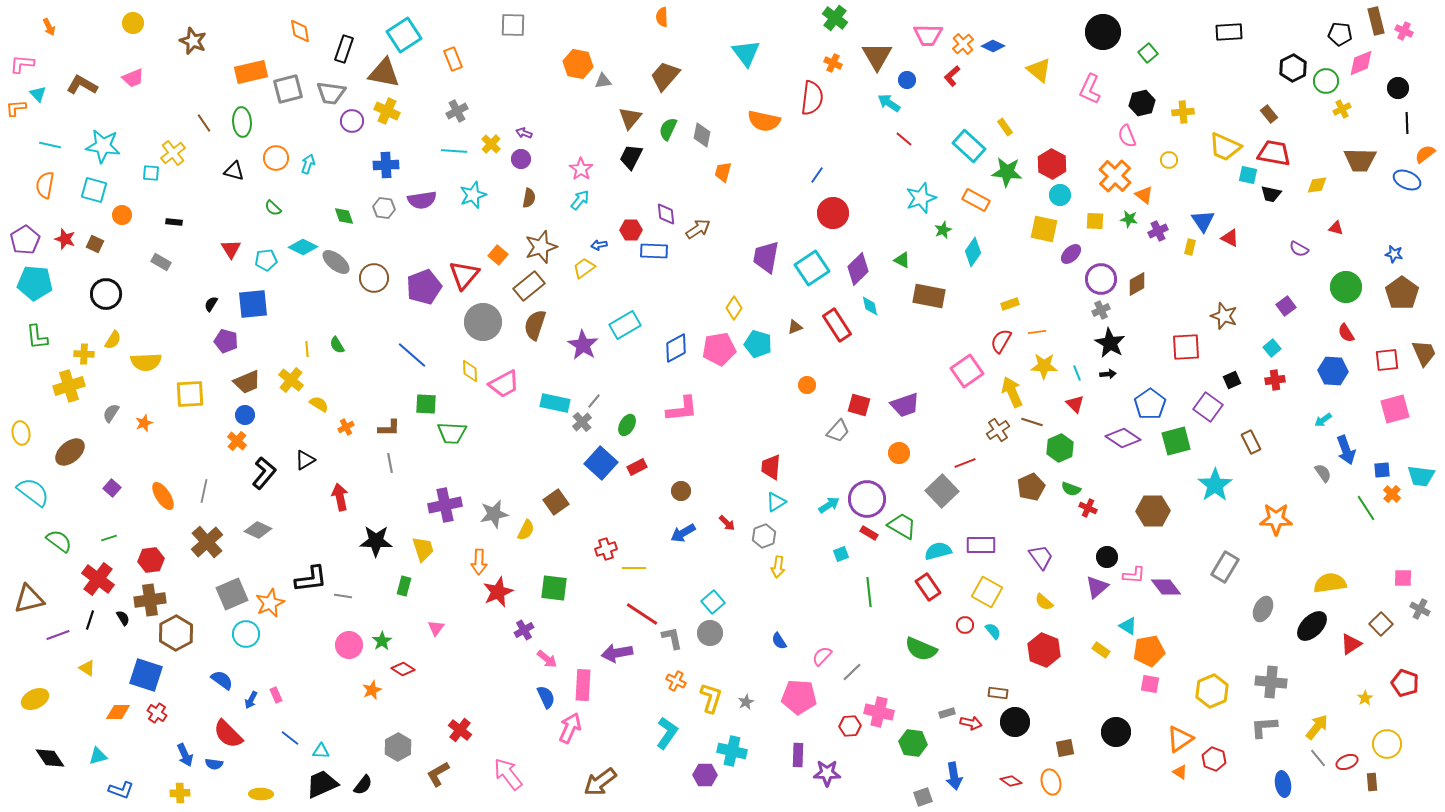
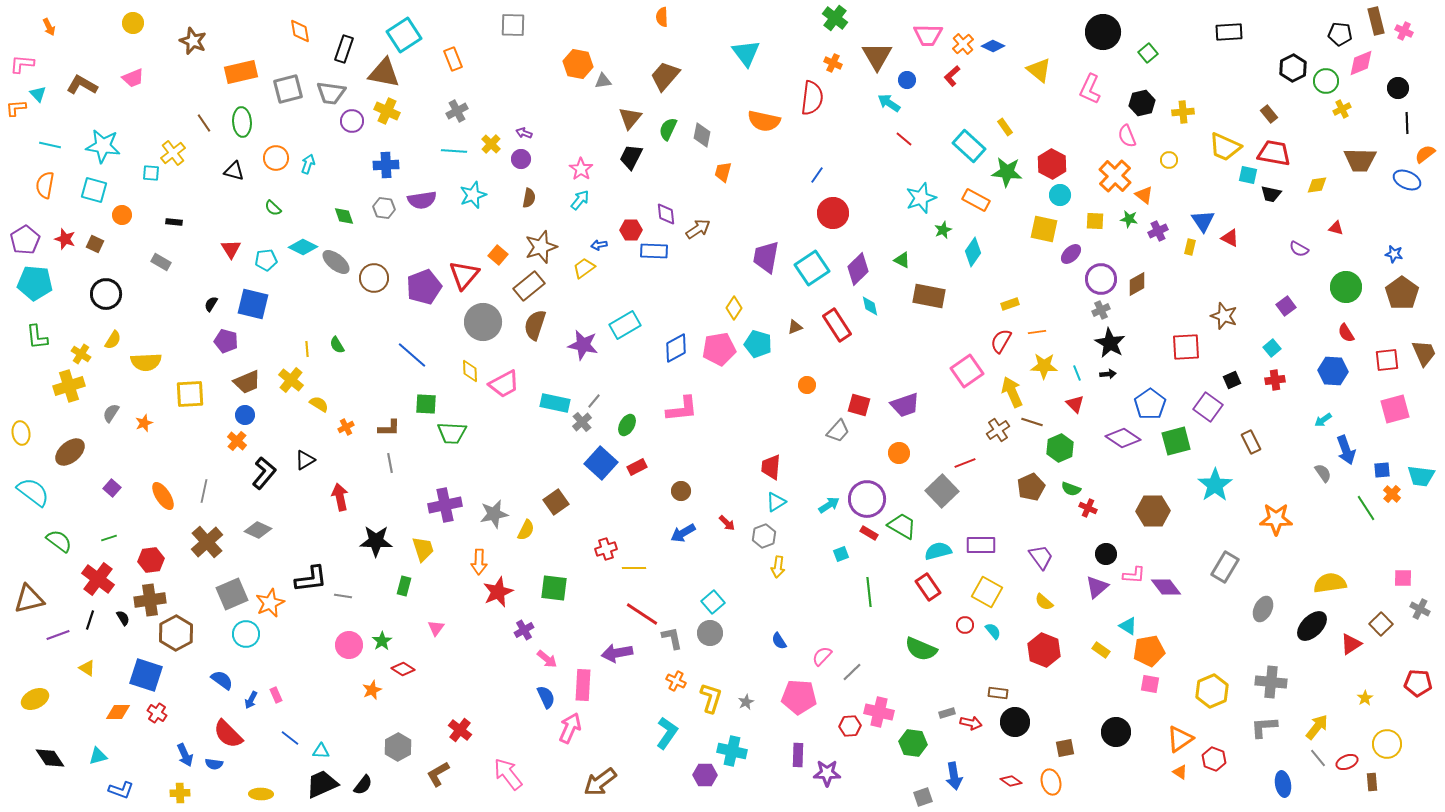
orange rectangle at (251, 72): moved 10 px left
blue square at (253, 304): rotated 20 degrees clockwise
purple star at (583, 345): rotated 20 degrees counterclockwise
yellow cross at (84, 354): moved 3 px left; rotated 30 degrees clockwise
black circle at (1107, 557): moved 1 px left, 3 px up
red pentagon at (1405, 683): moved 13 px right; rotated 16 degrees counterclockwise
